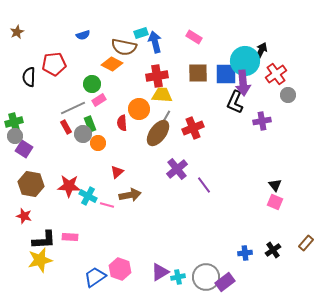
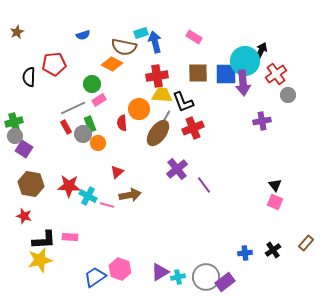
black L-shape at (235, 102): moved 52 px left; rotated 45 degrees counterclockwise
